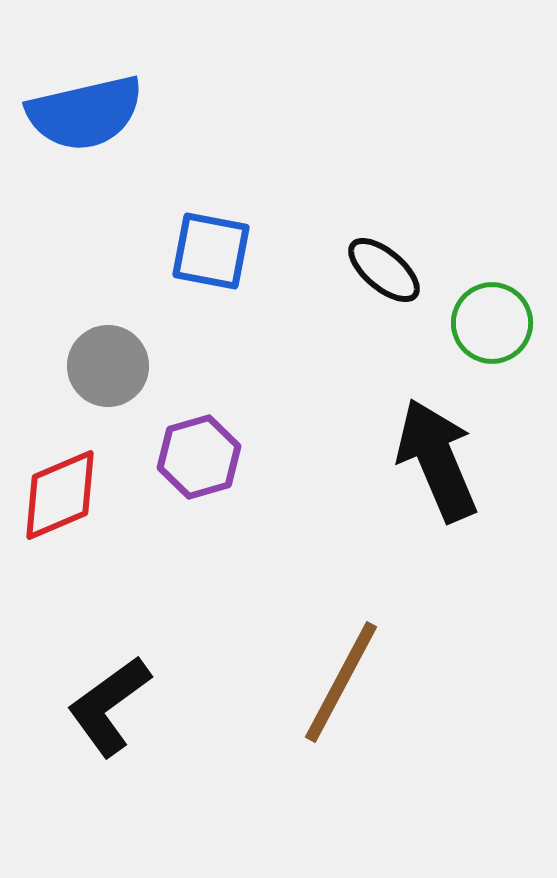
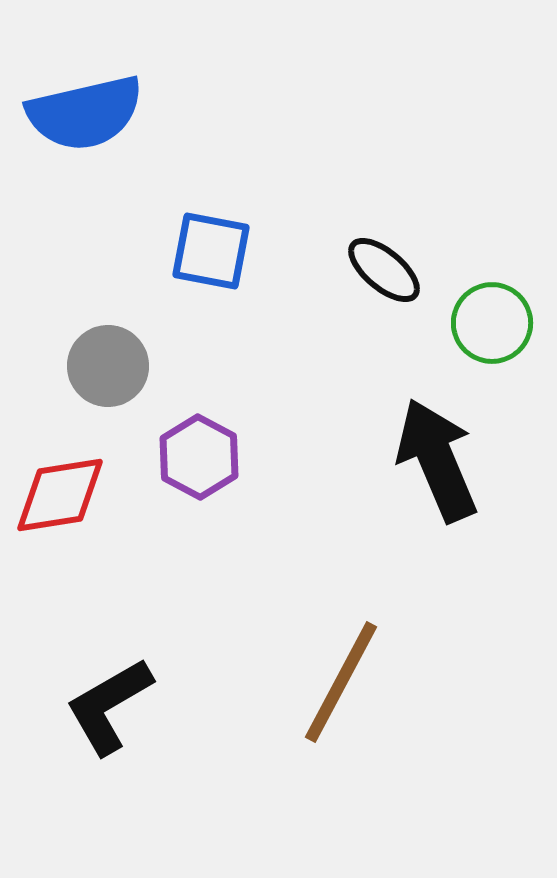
purple hexagon: rotated 16 degrees counterclockwise
red diamond: rotated 14 degrees clockwise
black L-shape: rotated 6 degrees clockwise
